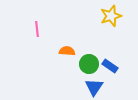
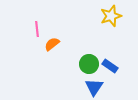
orange semicircle: moved 15 px left, 7 px up; rotated 42 degrees counterclockwise
